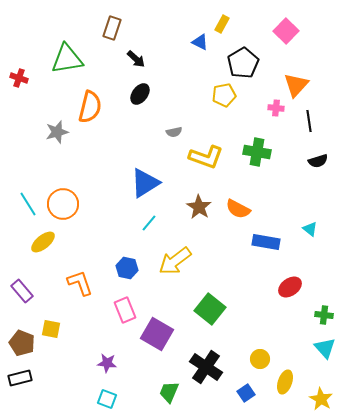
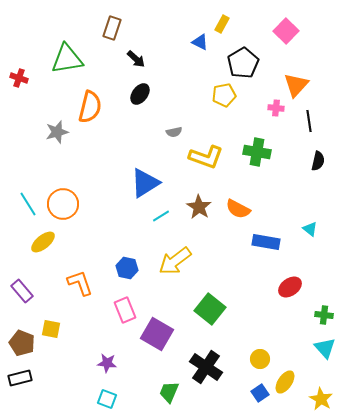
black semicircle at (318, 161): rotated 60 degrees counterclockwise
cyan line at (149, 223): moved 12 px right, 7 px up; rotated 18 degrees clockwise
yellow ellipse at (285, 382): rotated 15 degrees clockwise
blue square at (246, 393): moved 14 px right
